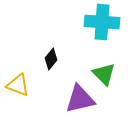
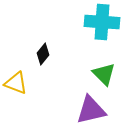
black diamond: moved 8 px left, 5 px up
yellow triangle: moved 2 px left, 2 px up
purple triangle: moved 11 px right, 11 px down
